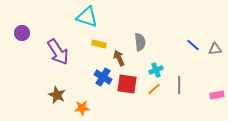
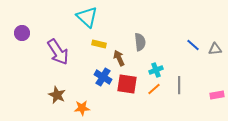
cyan triangle: rotated 25 degrees clockwise
